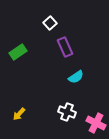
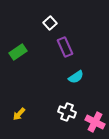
pink cross: moved 1 px left, 1 px up
